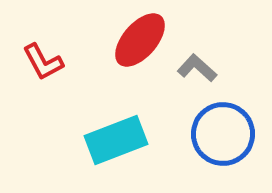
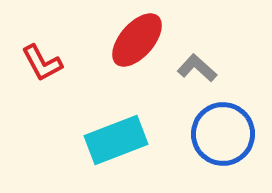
red ellipse: moved 3 px left
red L-shape: moved 1 px left, 1 px down
